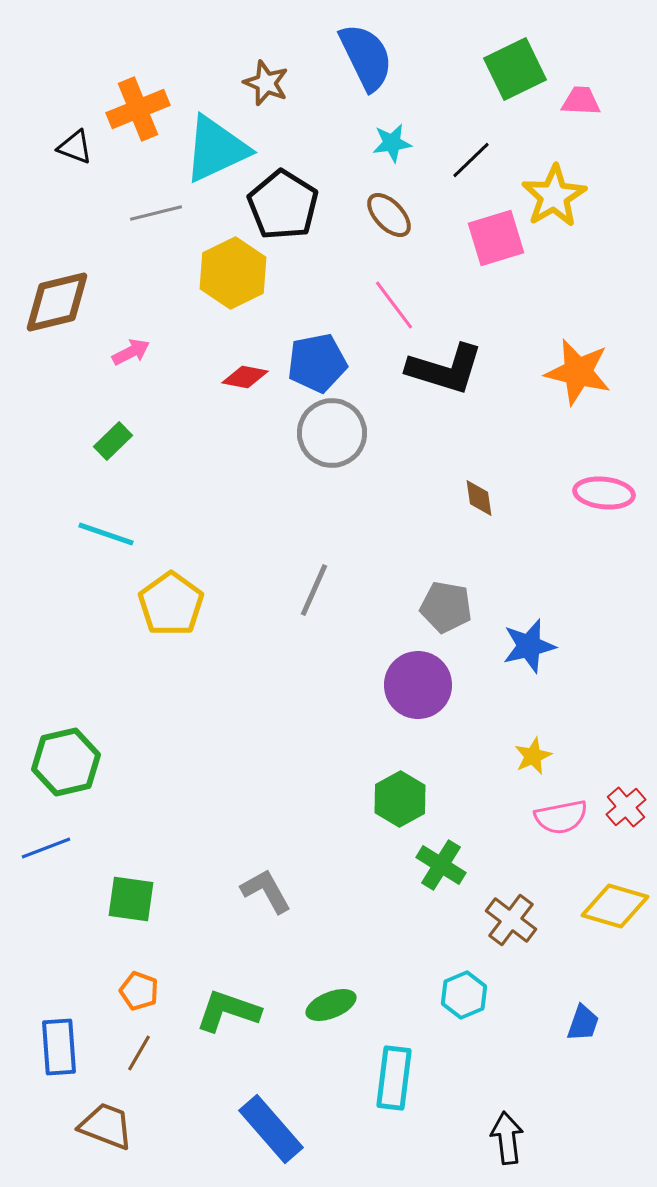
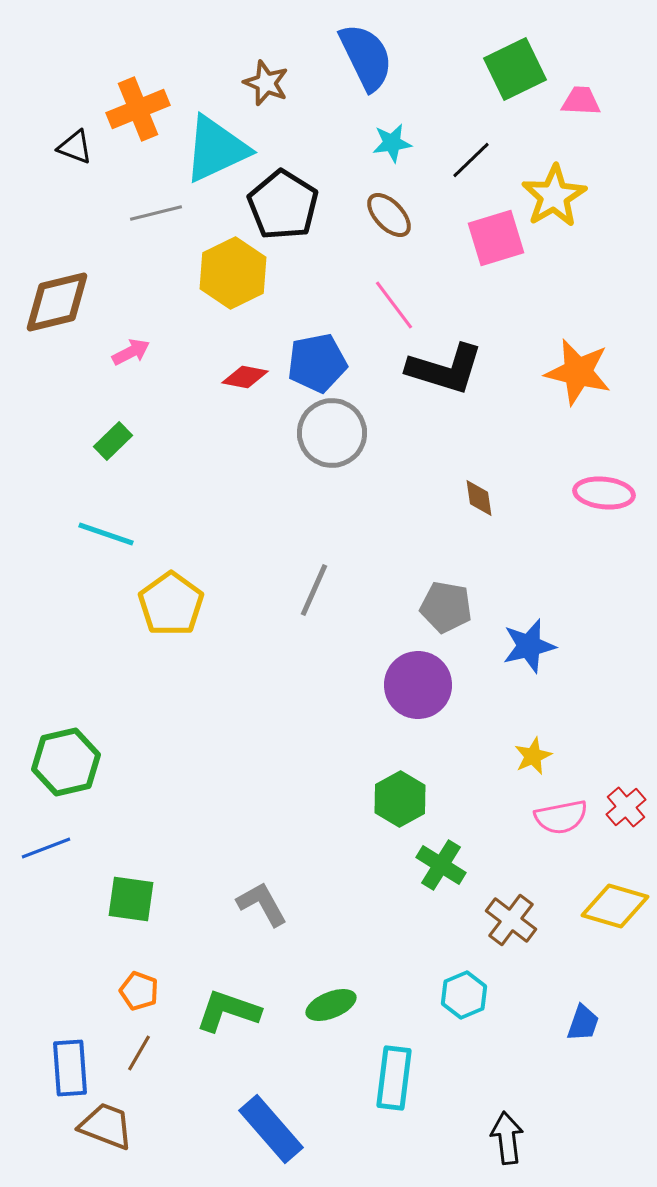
gray L-shape at (266, 891): moved 4 px left, 13 px down
blue rectangle at (59, 1047): moved 11 px right, 21 px down
